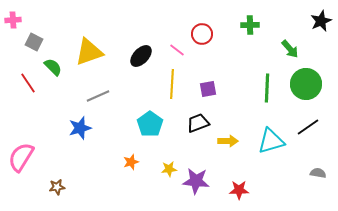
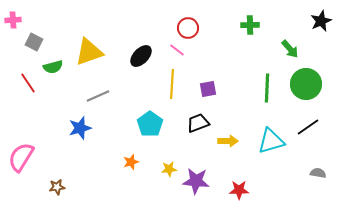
red circle: moved 14 px left, 6 px up
green semicircle: rotated 120 degrees clockwise
